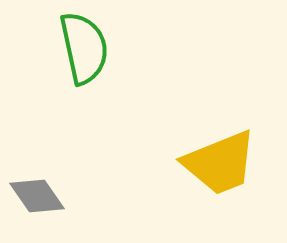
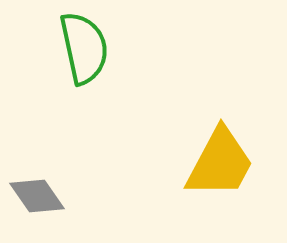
yellow trapezoid: rotated 40 degrees counterclockwise
